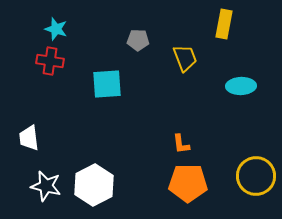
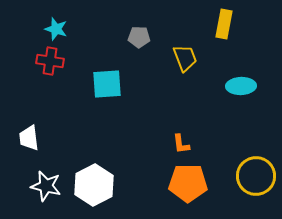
gray pentagon: moved 1 px right, 3 px up
